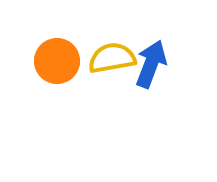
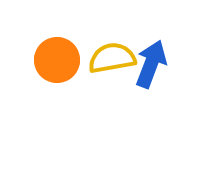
orange circle: moved 1 px up
